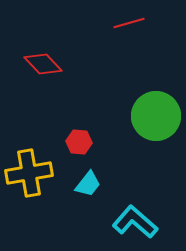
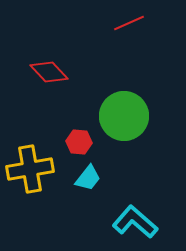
red line: rotated 8 degrees counterclockwise
red diamond: moved 6 px right, 8 px down
green circle: moved 32 px left
yellow cross: moved 1 px right, 4 px up
cyan trapezoid: moved 6 px up
